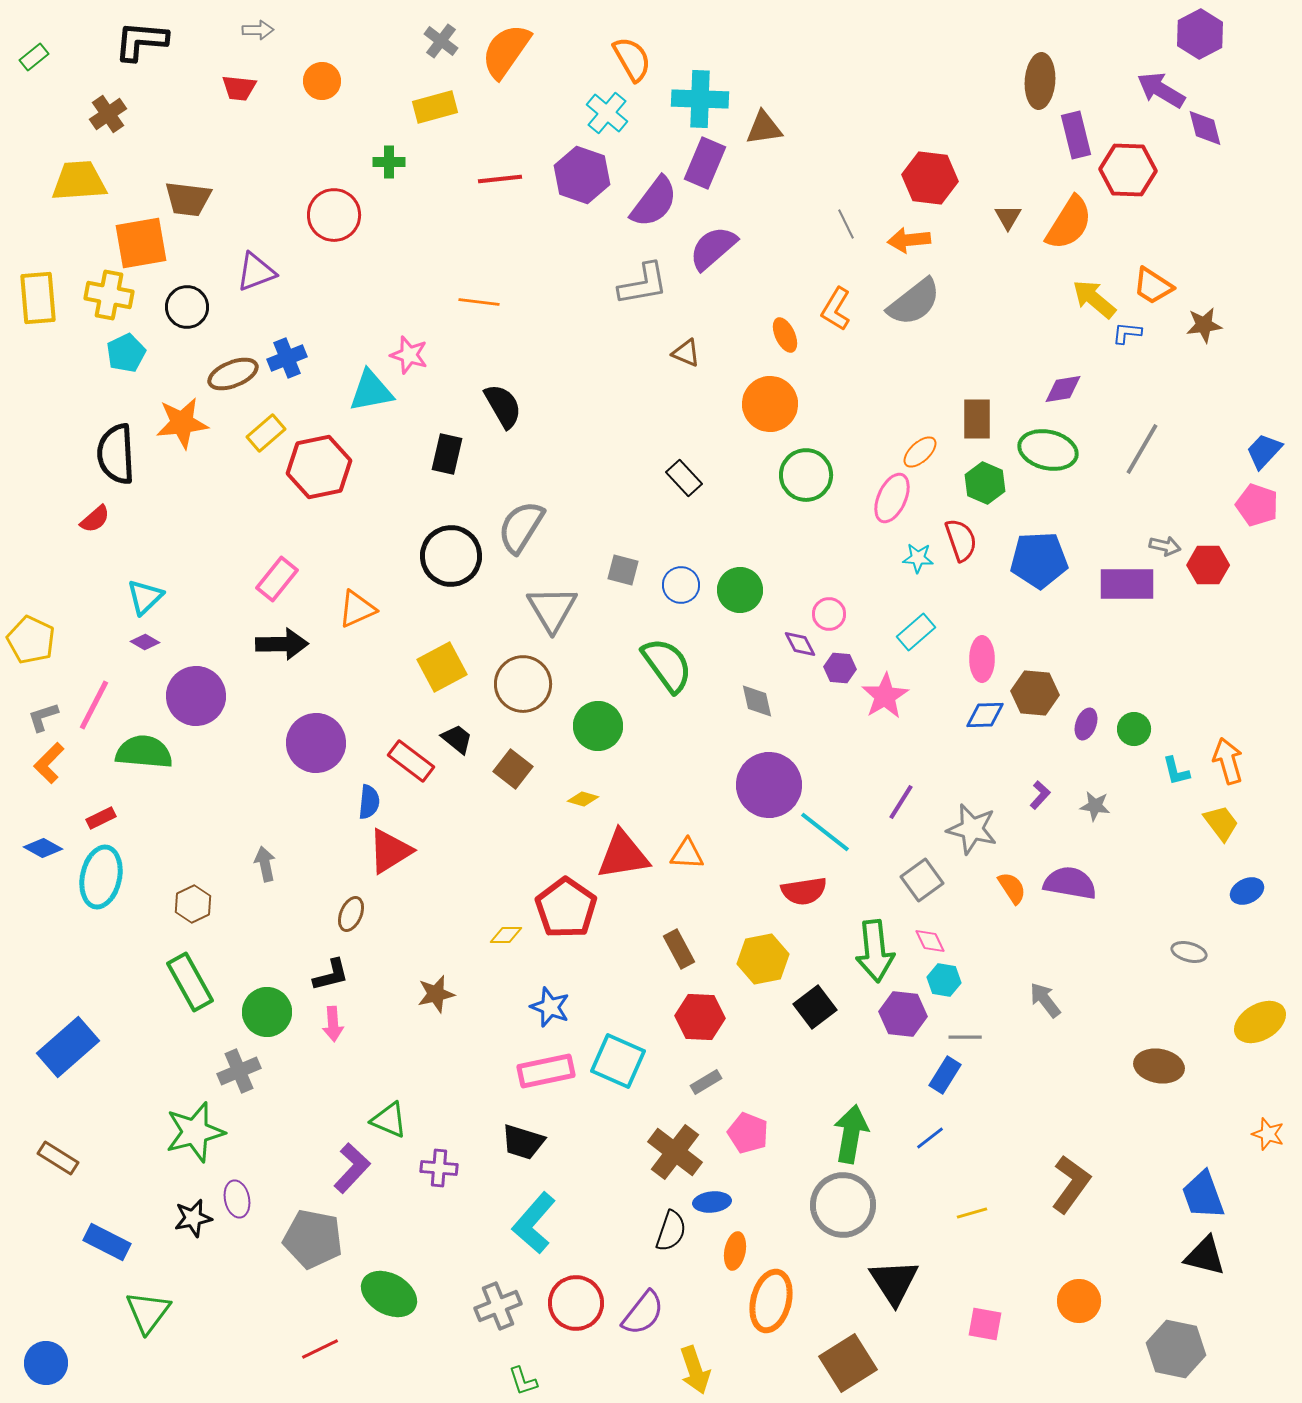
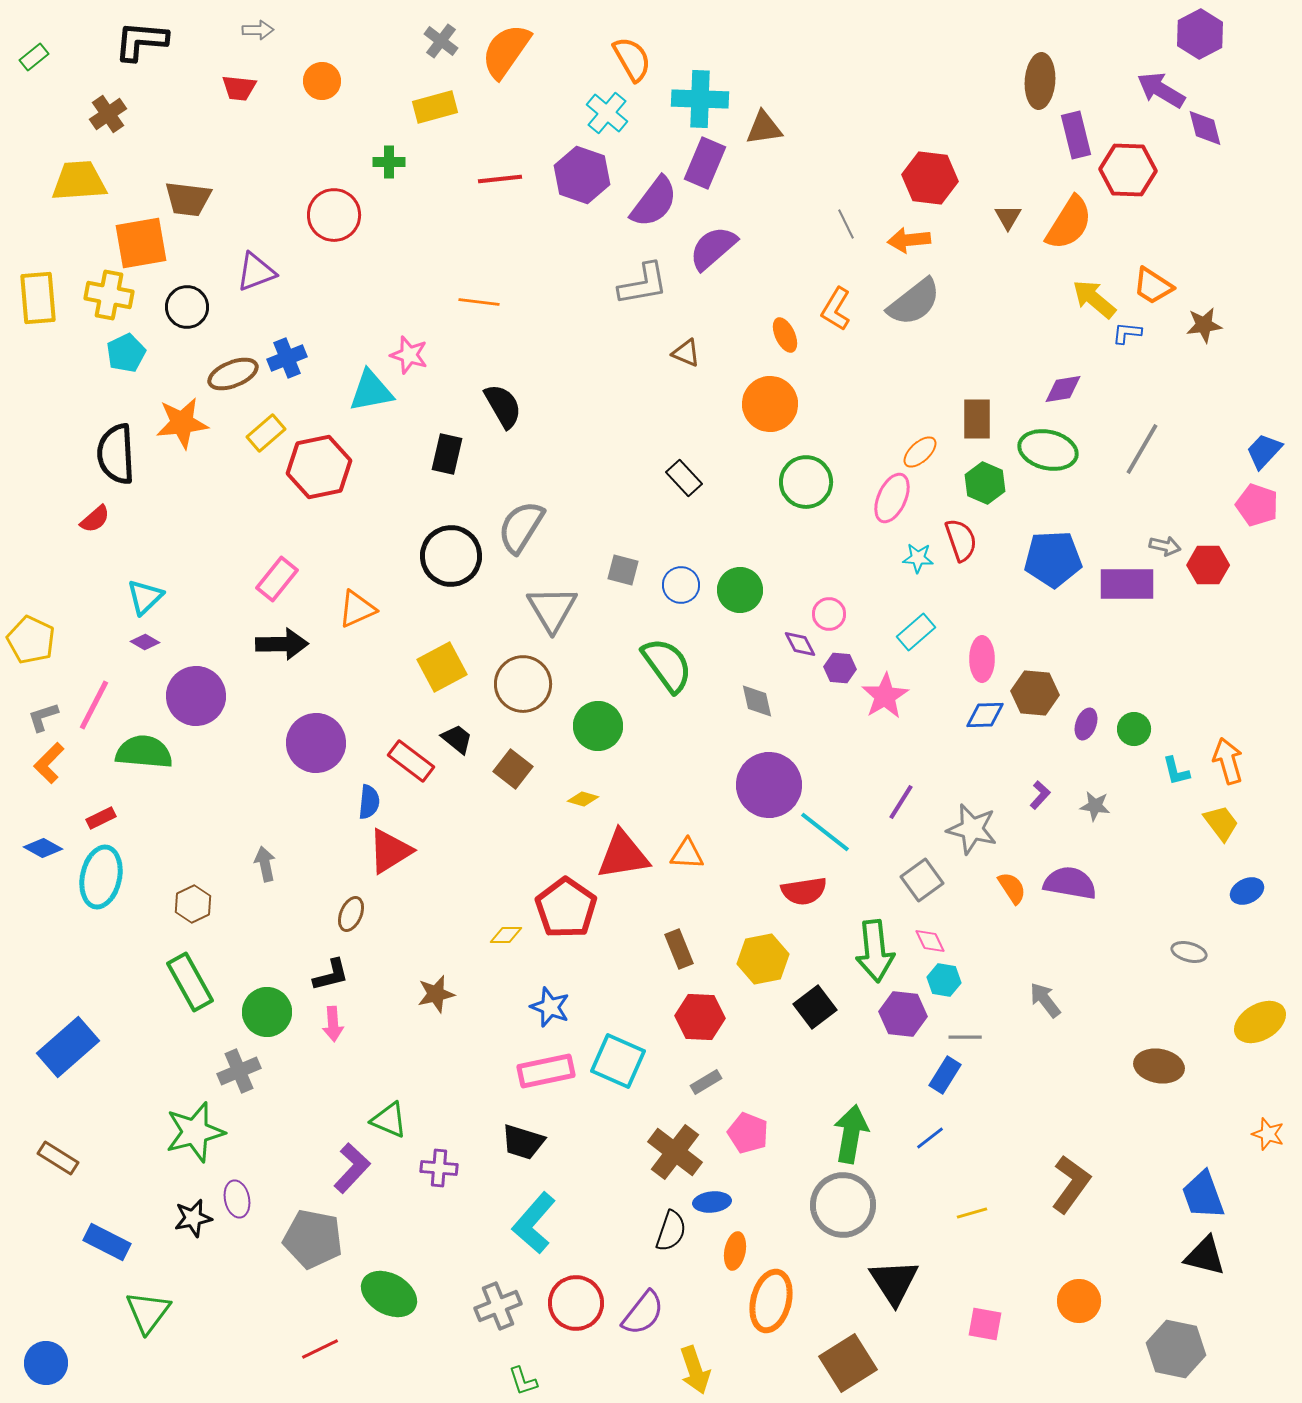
green circle at (806, 475): moved 7 px down
blue pentagon at (1039, 560): moved 14 px right, 1 px up
brown rectangle at (679, 949): rotated 6 degrees clockwise
